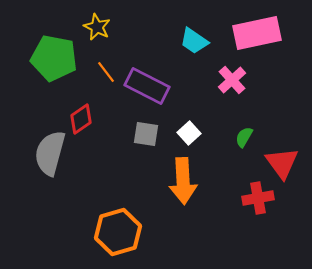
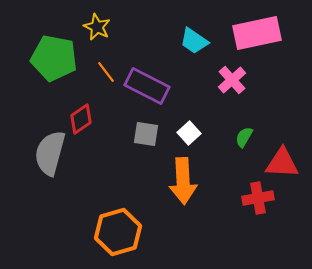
red triangle: rotated 51 degrees counterclockwise
